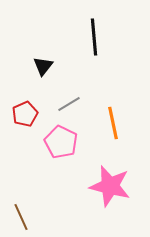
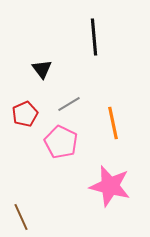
black triangle: moved 1 px left, 3 px down; rotated 15 degrees counterclockwise
